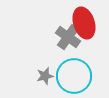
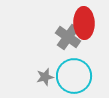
red ellipse: rotated 16 degrees clockwise
gray star: moved 1 px down
